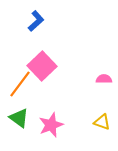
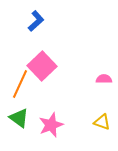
orange line: rotated 12 degrees counterclockwise
